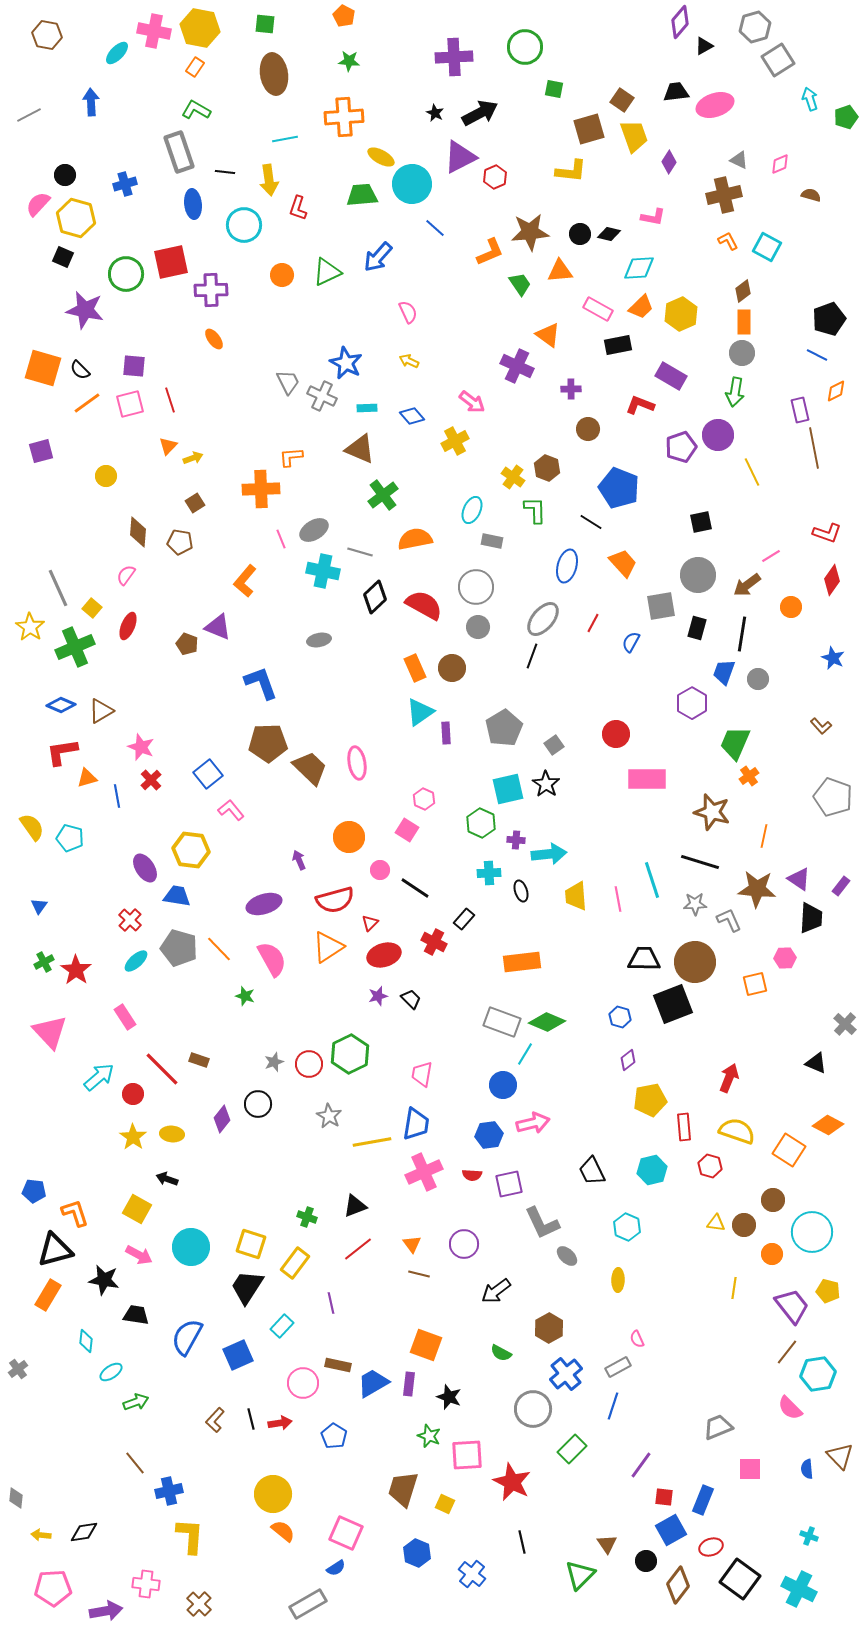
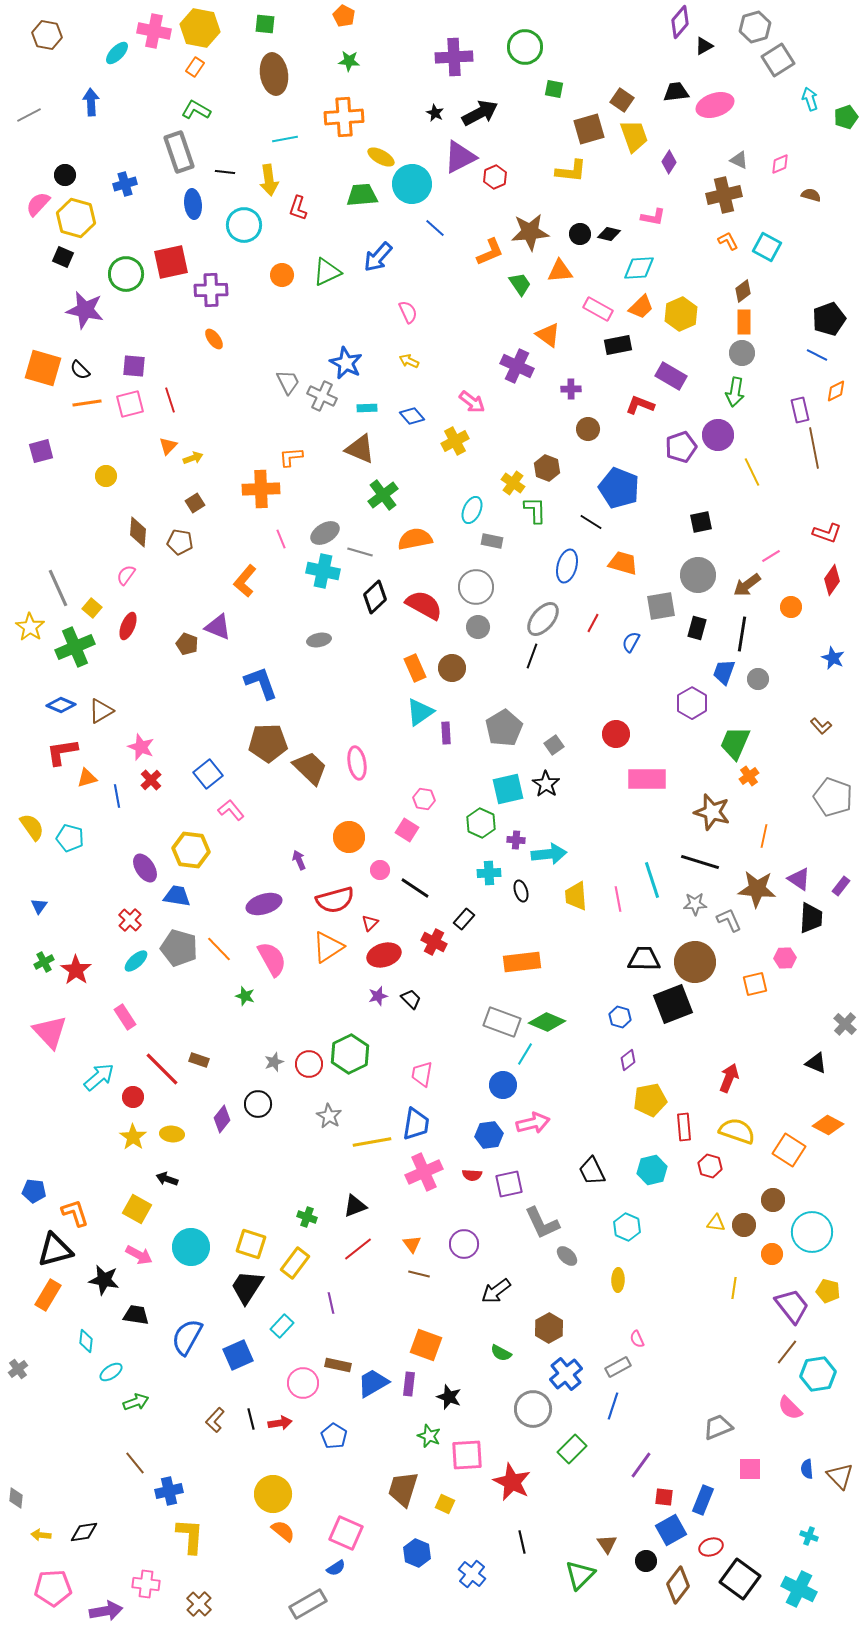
orange line at (87, 403): rotated 28 degrees clockwise
yellow cross at (513, 477): moved 6 px down
gray ellipse at (314, 530): moved 11 px right, 3 px down
orange trapezoid at (623, 563): rotated 32 degrees counterclockwise
pink hexagon at (424, 799): rotated 15 degrees counterclockwise
red circle at (133, 1094): moved 3 px down
brown triangle at (840, 1456): moved 20 px down
